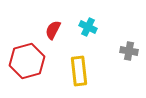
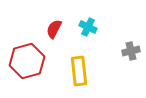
red semicircle: moved 1 px right, 1 px up
gray cross: moved 2 px right; rotated 24 degrees counterclockwise
